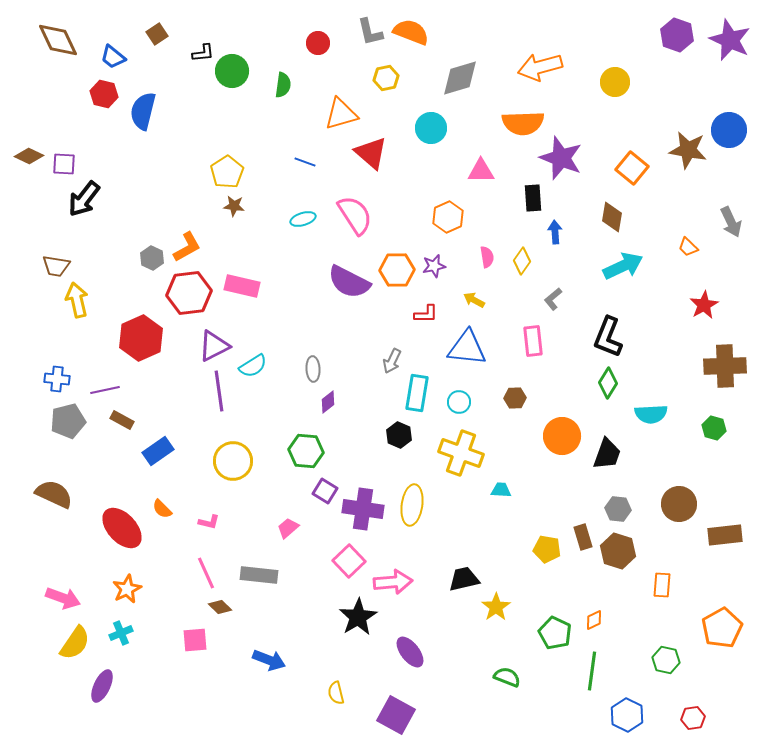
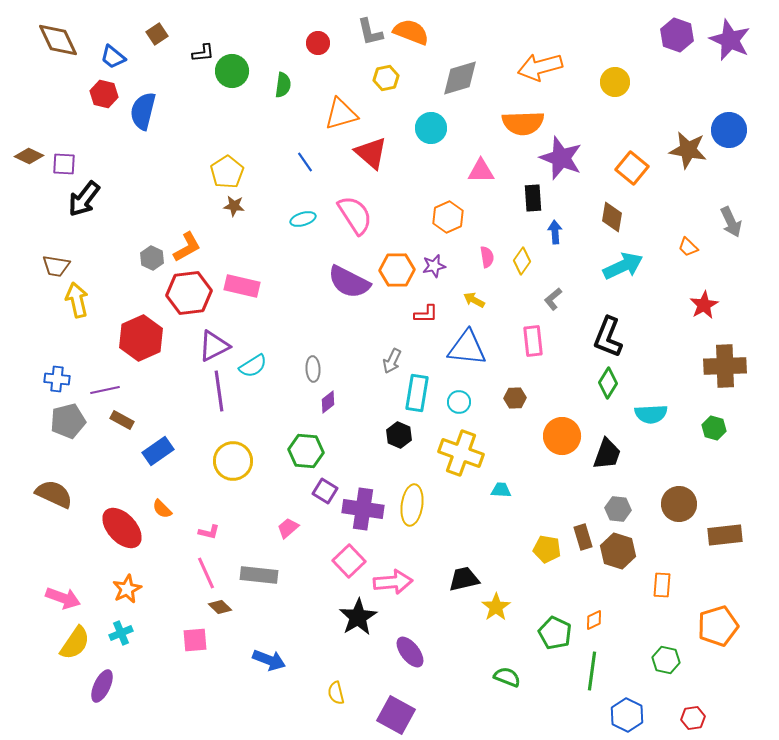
blue line at (305, 162): rotated 35 degrees clockwise
pink L-shape at (209, 522): moved 10 px down
orange pentagon at (722, 628): moved 4 px left, 2 px up; rotated 12 degrees clockwise
